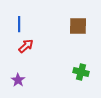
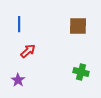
red arrow: moved 2 px right, 5 px down
